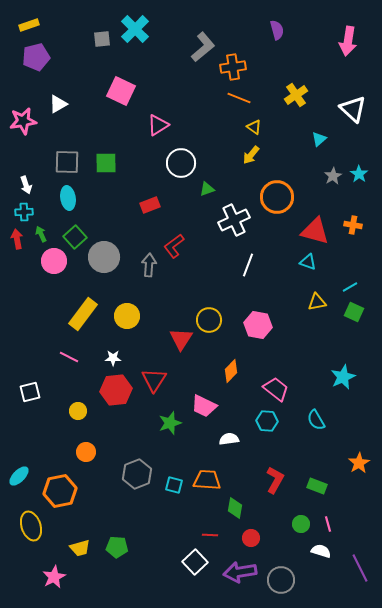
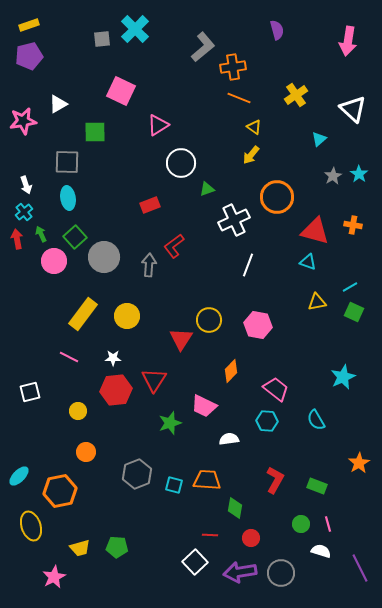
purple pentagon at (36, 57): moved 7 px left, 1 px up
green square at (106, 163): moved 11 px left, 31 px up
cyan cross at (24, 212): rotated 36 degrees counterclockwise
gray circle at (281, 580): moved 7 px up
